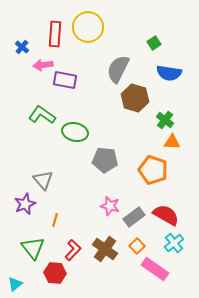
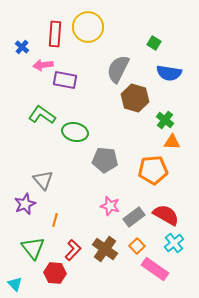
green square: rotated 24 degrees counterclockwise
orange pentagon: rotated 24 degrees counterclockwise
cyan triangle: rotated 35 degrees counterclockwise
